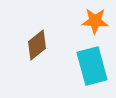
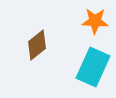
cyan rectangle: moved 1 px right, 1 px down; rotated 39 degrees clockwise
